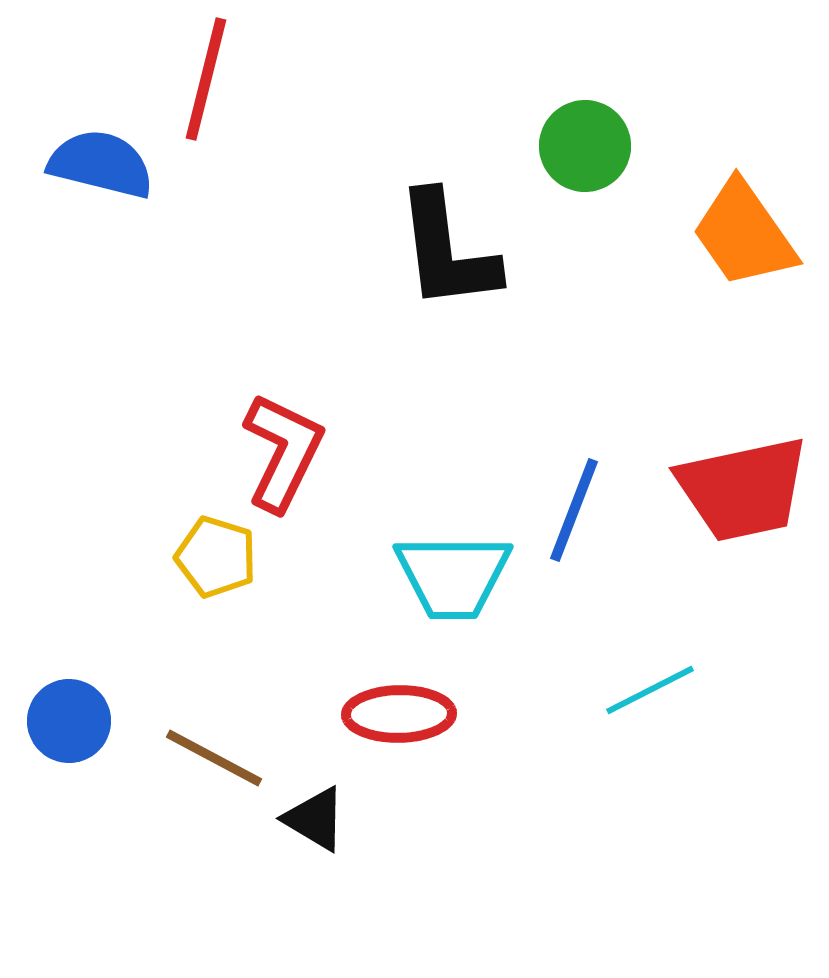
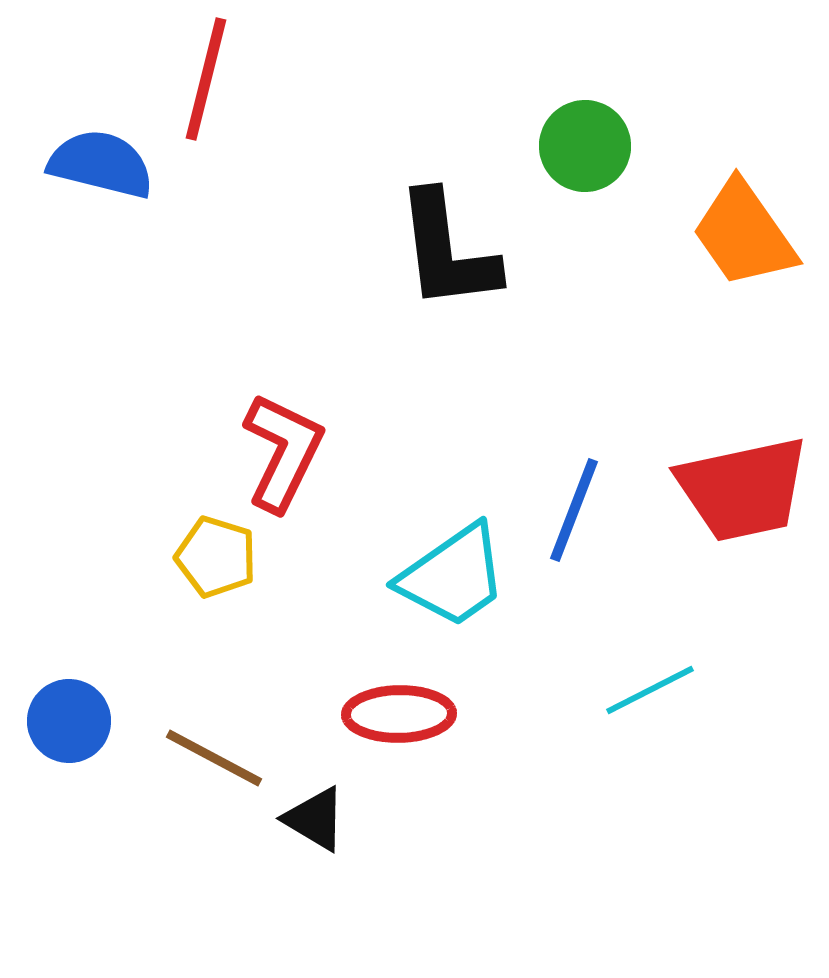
cyan trapezoid: rotated 35 degrees counterclockwise
